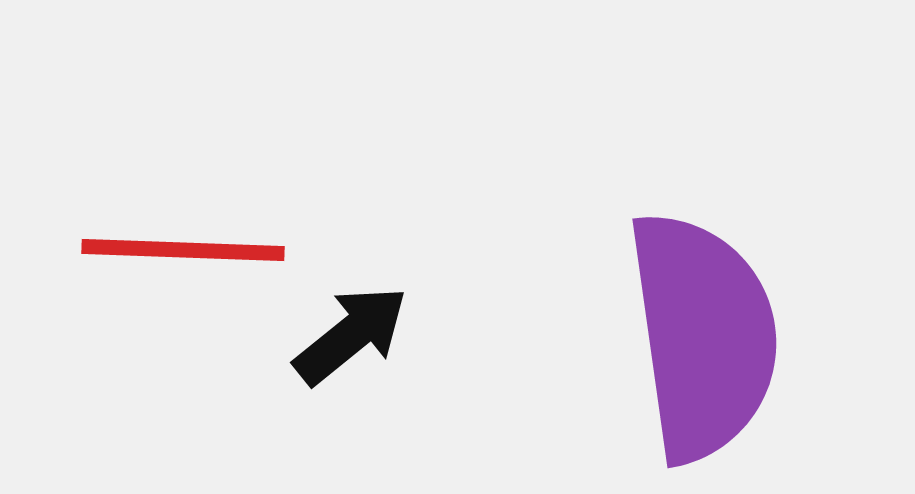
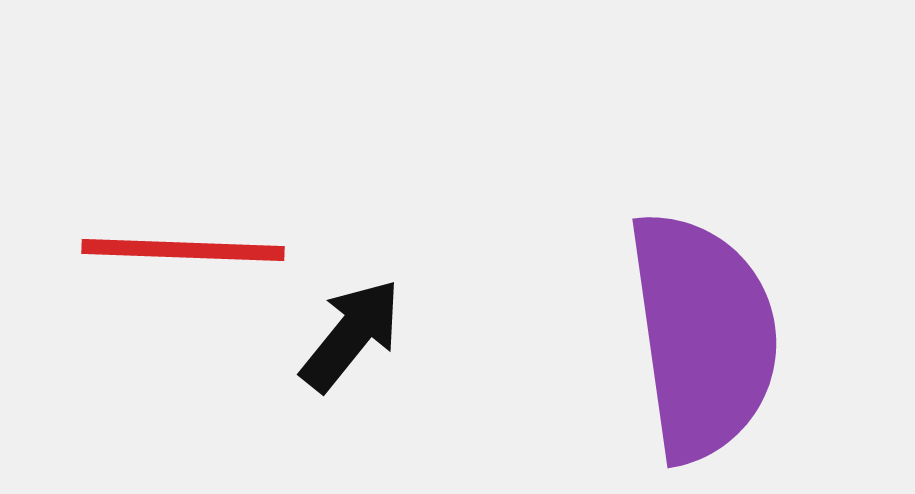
black arrow: rotated 12 degrees counterclockwise
